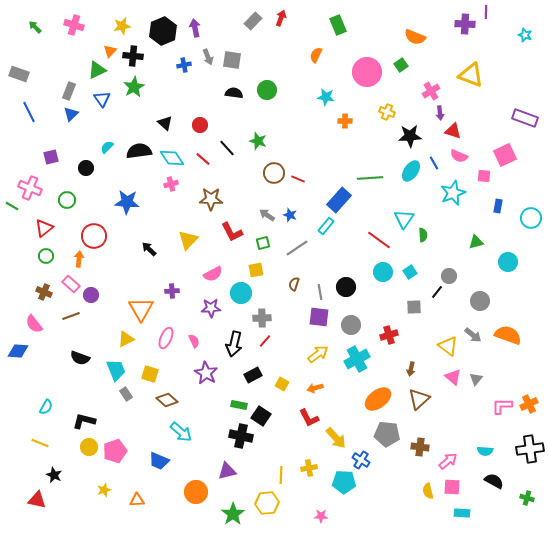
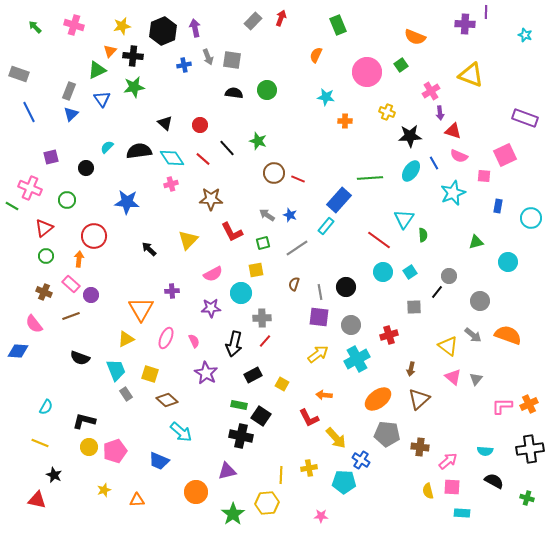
green star at (134, 87): rotated 20 degrees clockwise
orange arrow at (315, 388): moved 9 px right, 7 px down; rotated 21 degrees clockwise
